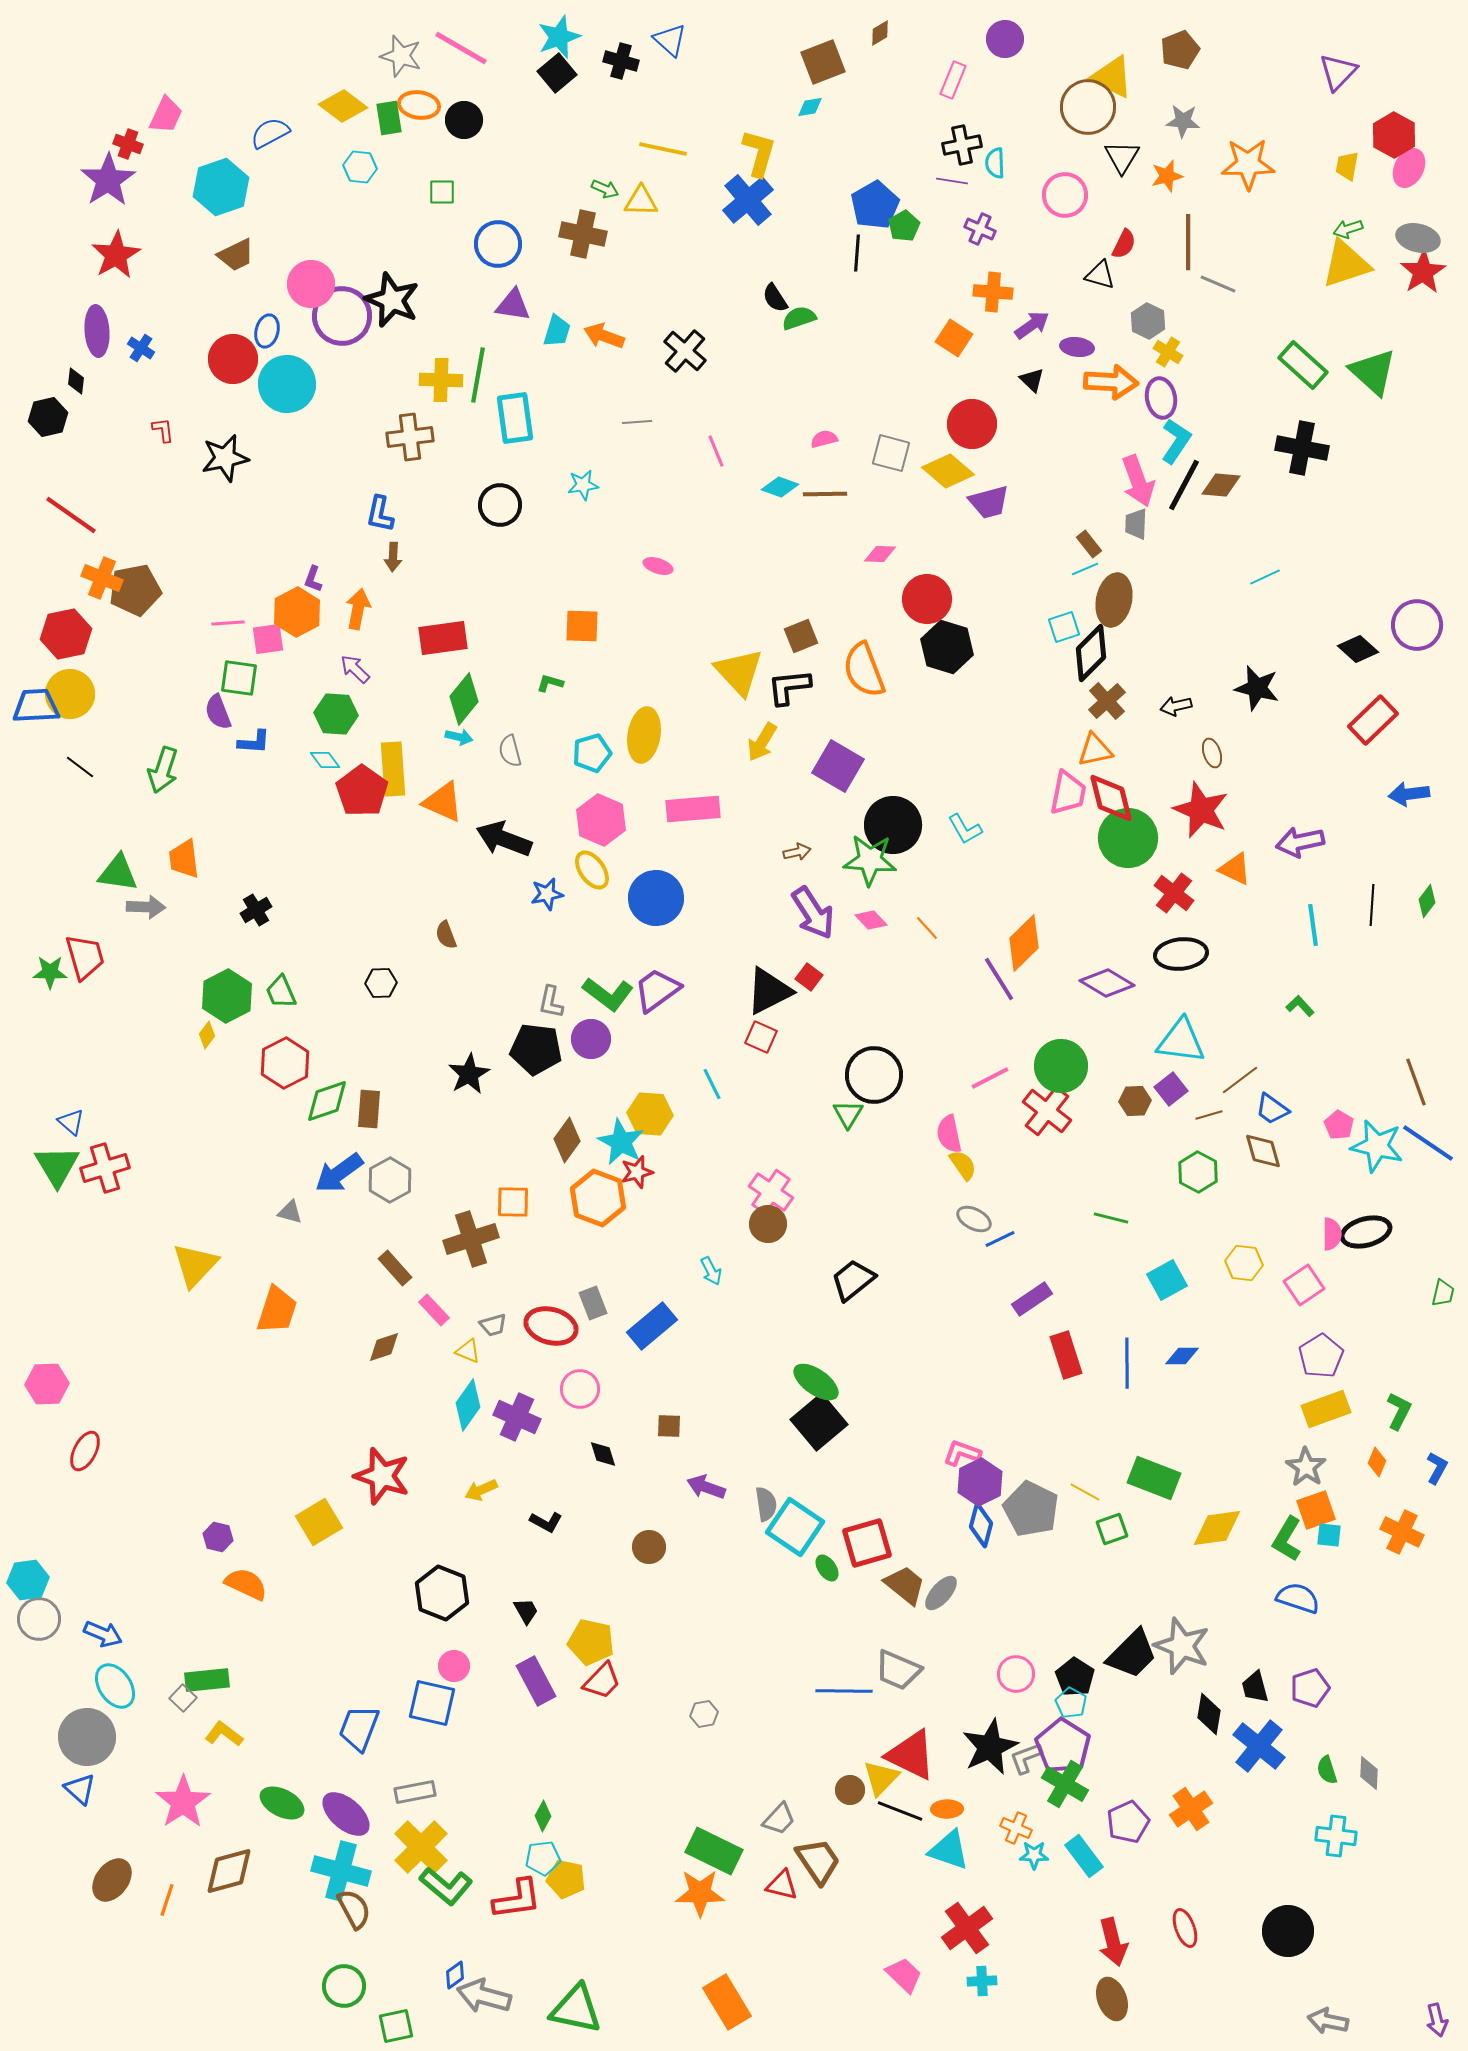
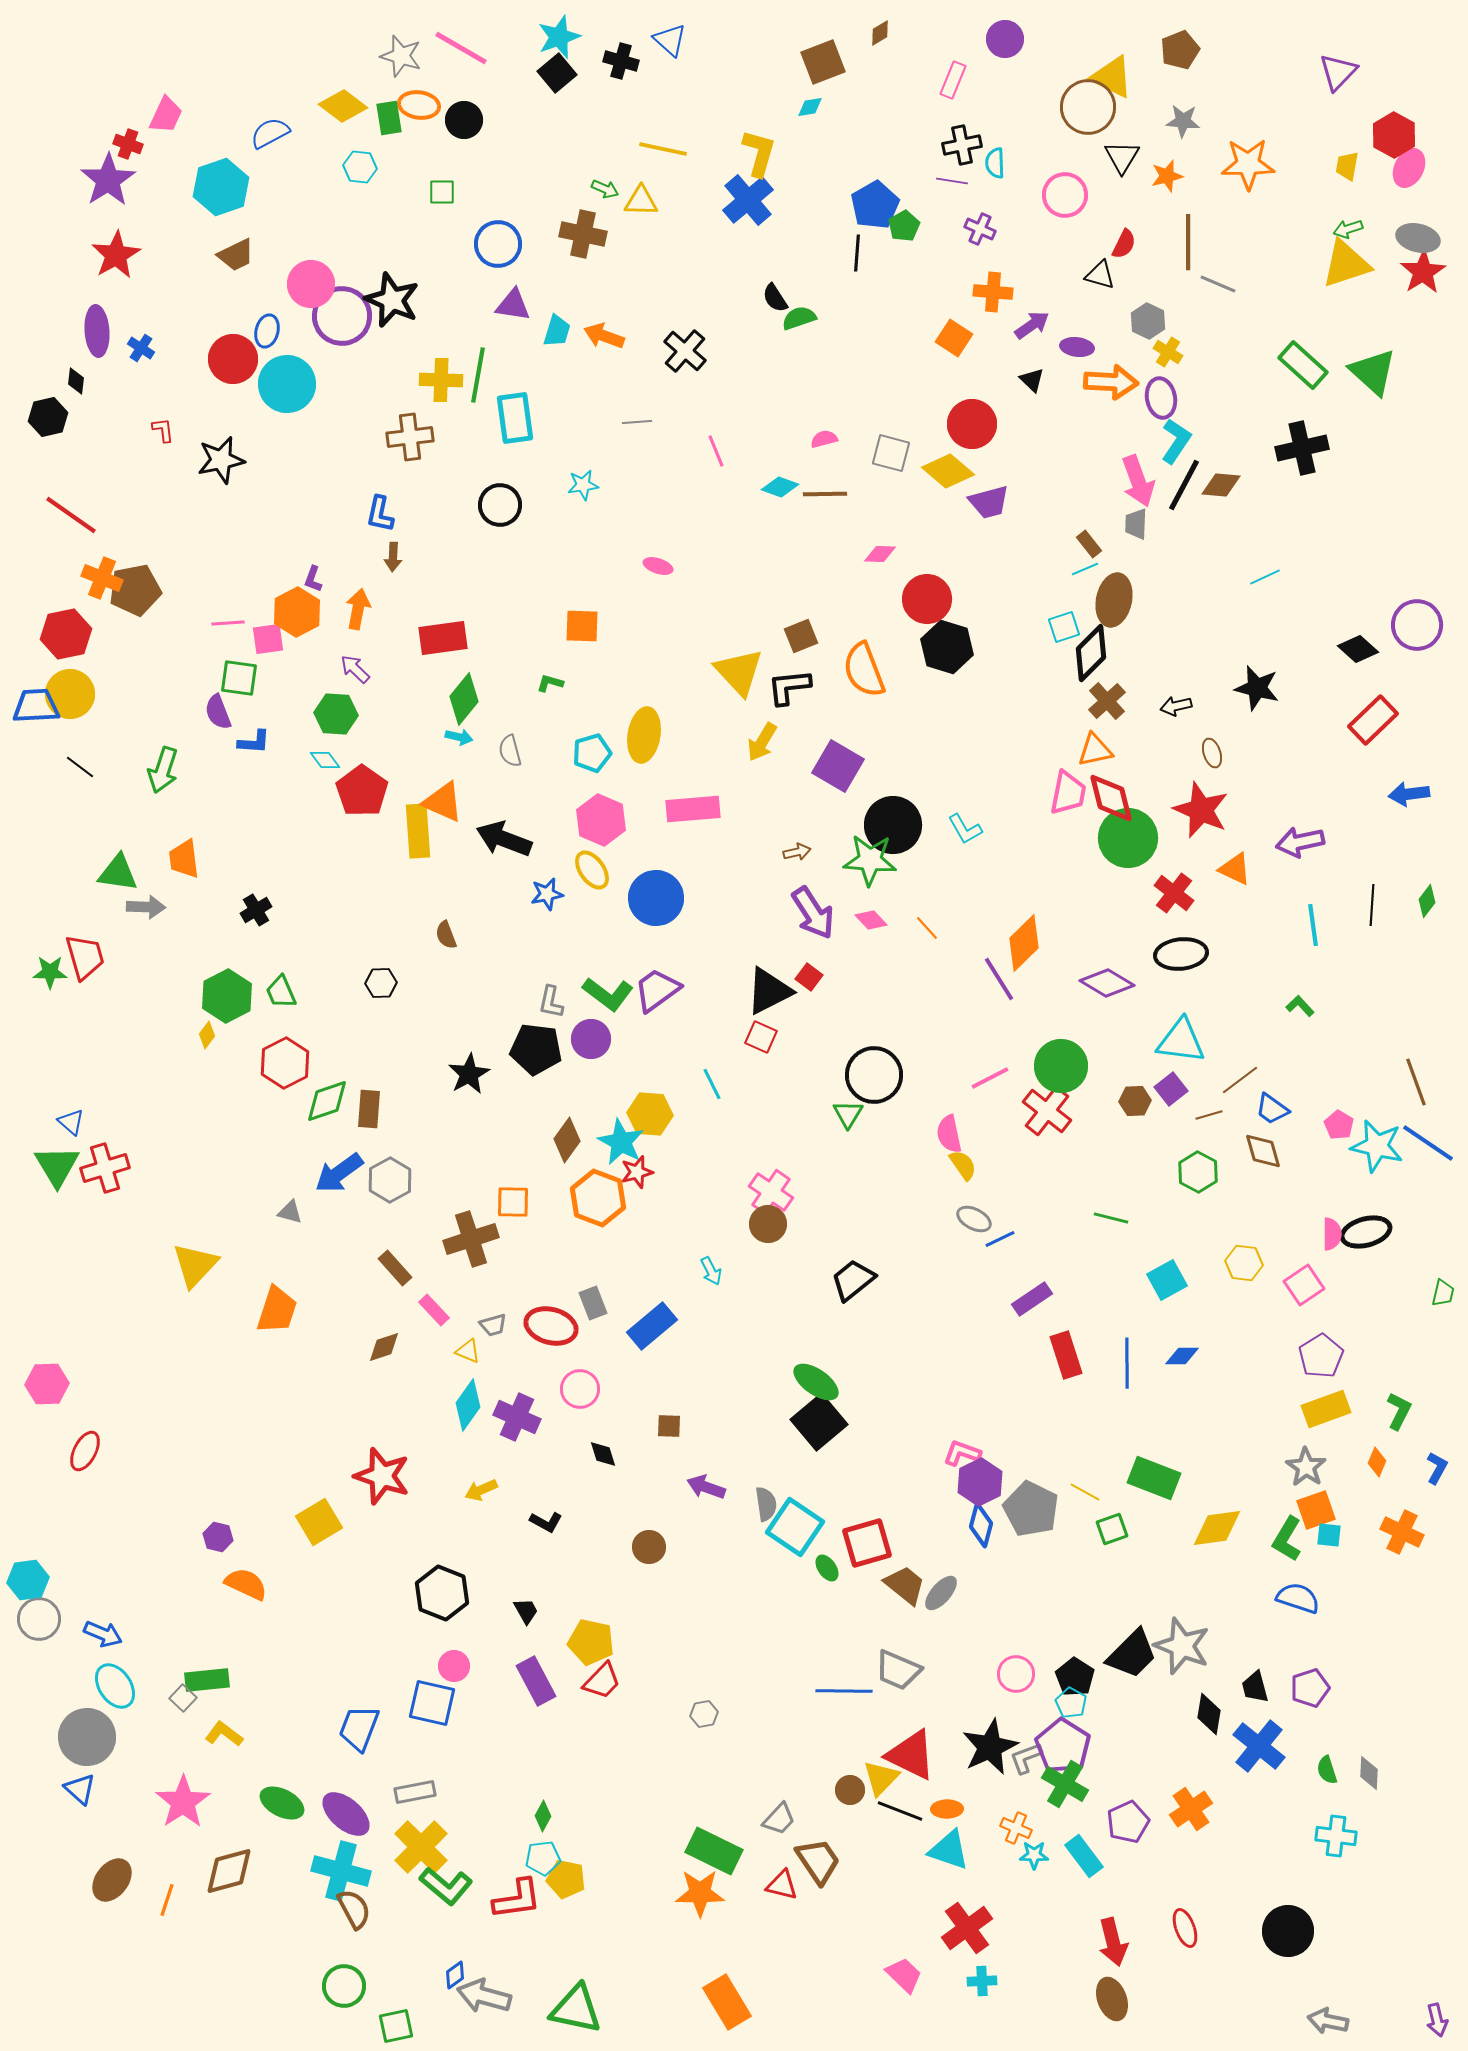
black cross at (1302, 448): rotated 24 degrees counterclockwise
black star at (225, 458): moved 4 px left, 2 px down
yellow rectangle at (393, 769): moved 25 px right, 62 px down
